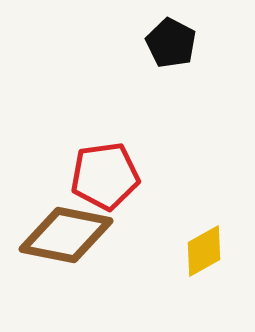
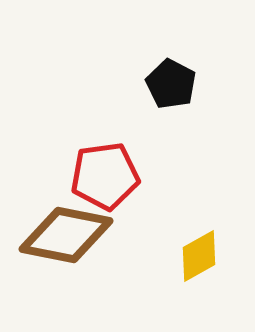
black pentagon: moved 41 px down
yellow diamond: moved 5 px left, 5 px down
